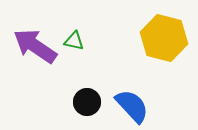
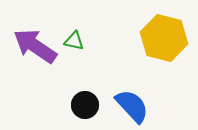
black circle: moved 2 px left, 3 px down
